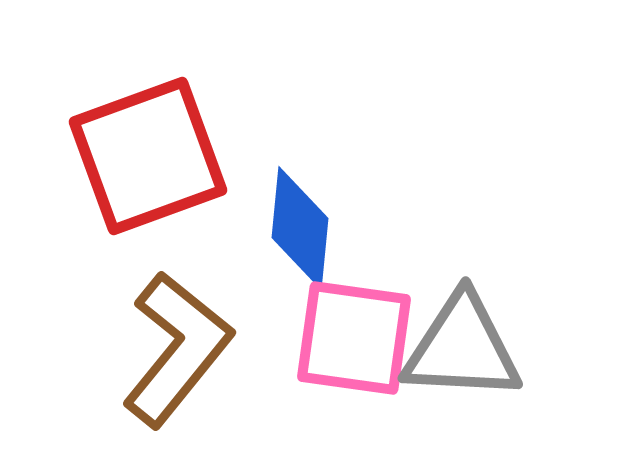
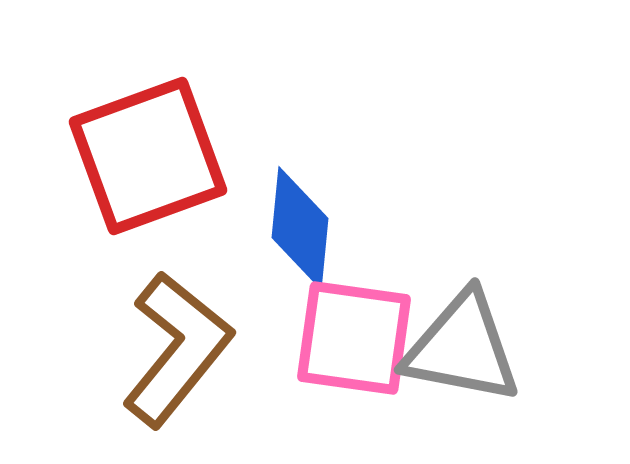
gray triangle: rotated 8 degrees clockwise
